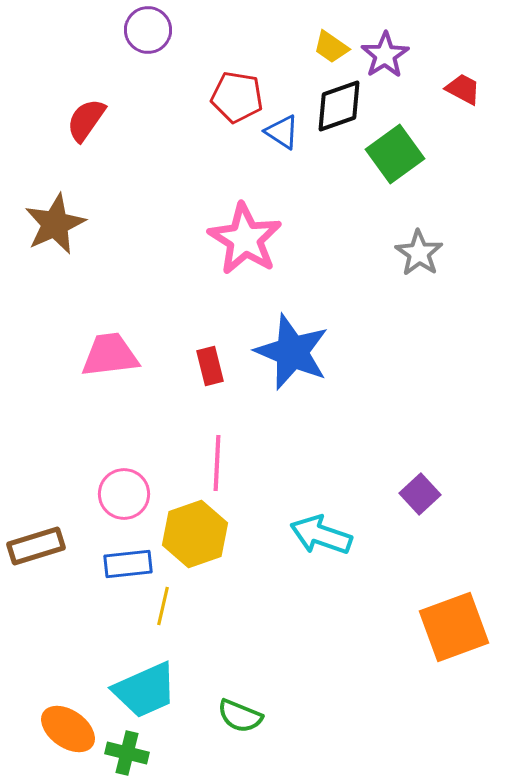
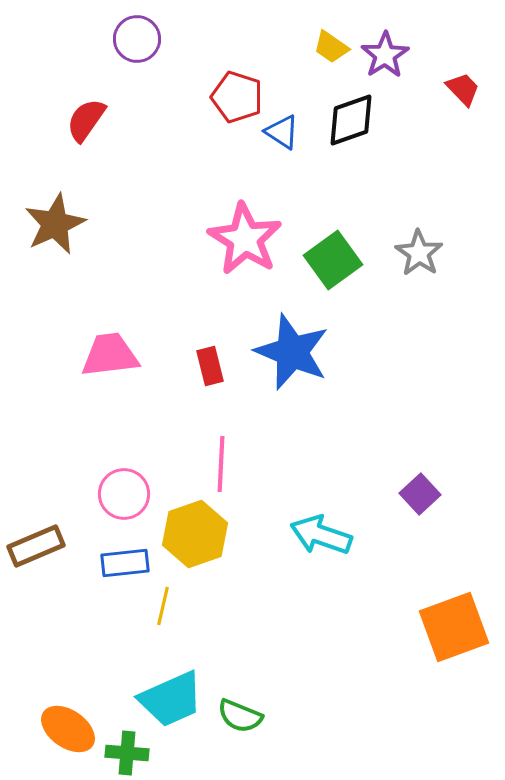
purple circle: moved 11 px left, 9 px down
red trapezoid: rotated 18 degrees clockwise
red pentagon: rotated 9 degrees clockwise
black diamond: moved 12 px right, 14 px down
green square: moved 62 px left, 106 px down
pink line: moved 4 px right, 1 px down
brown rectangle: rotated 6 degrees counterclockwise
blue rectangle: moved 3 px left, 1 px up
cyan trapezoid: moved 26 px right, 9 px down
green cross: rotated 9 degrees counterclockwise
